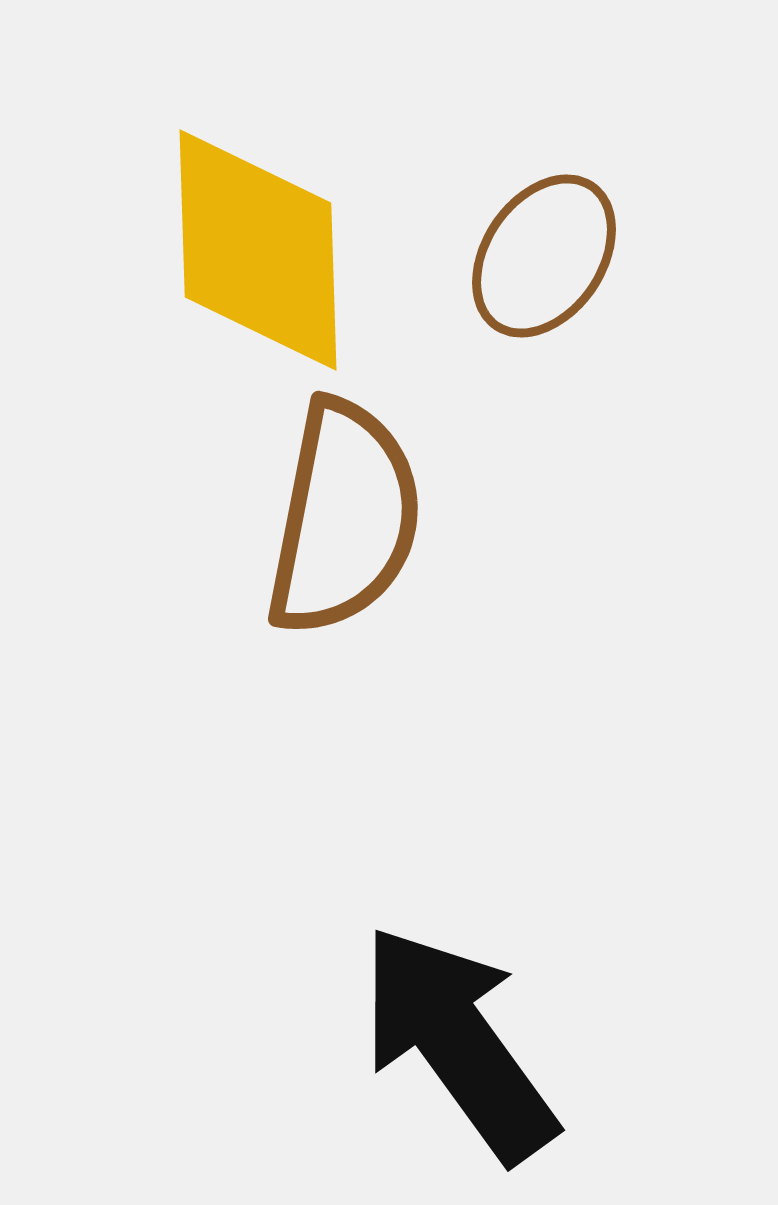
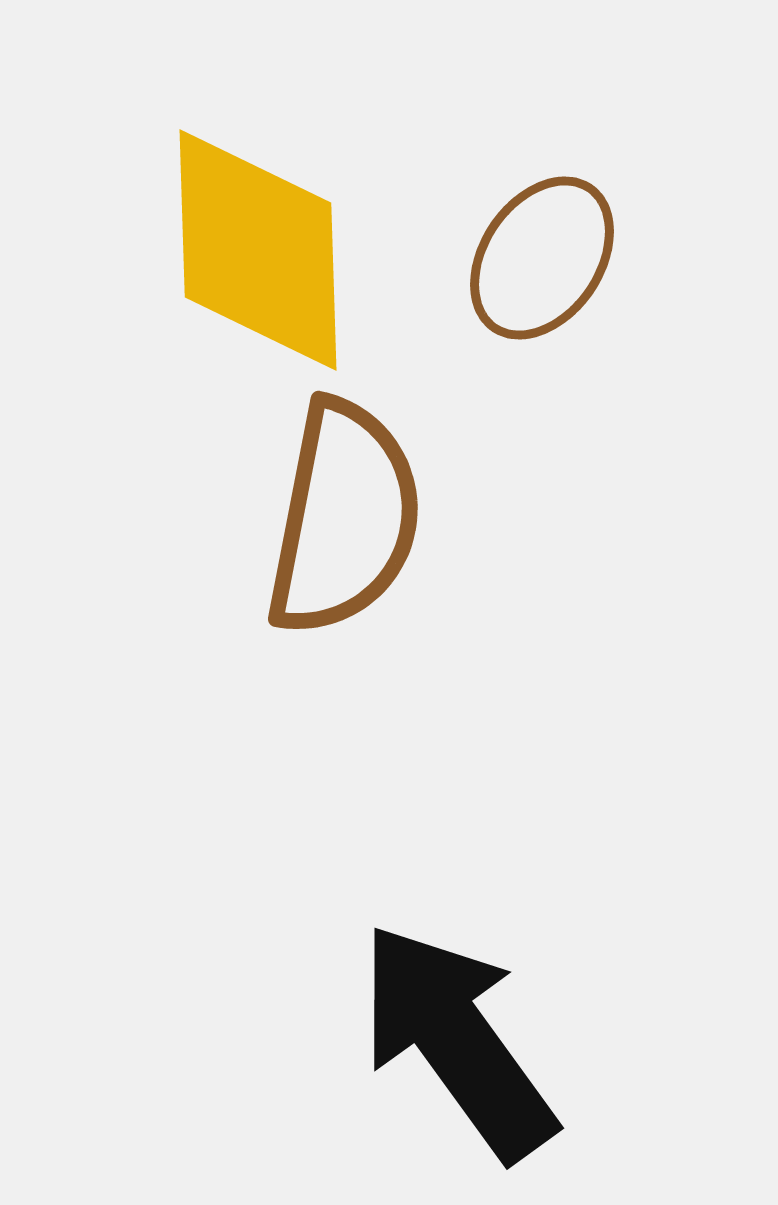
brown ellipse: moved 2 px left, 2 px down
black arrow: moved 1 px left, 2 px up
